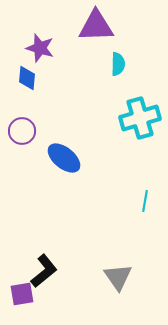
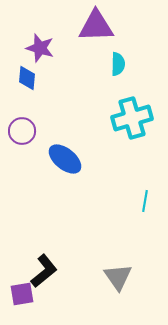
cyan cross: moved 8 px left
blue ellipse: moved 1 px right, 1 px down
